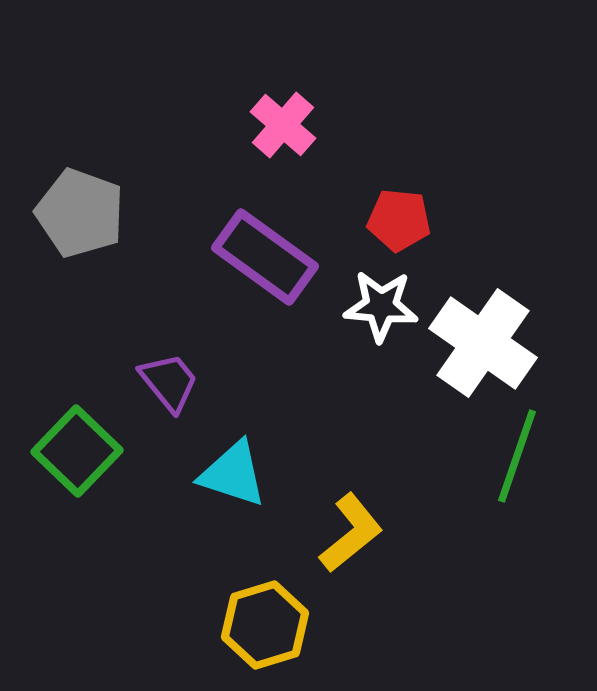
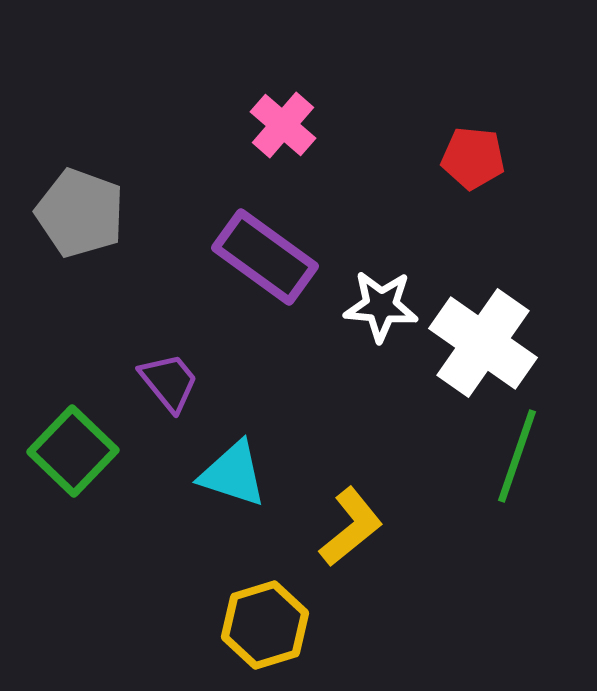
red pentagon: moved 74 px right, 62 px up
green square: moved 4 px left
yellow L-shape: moved 6 px up
